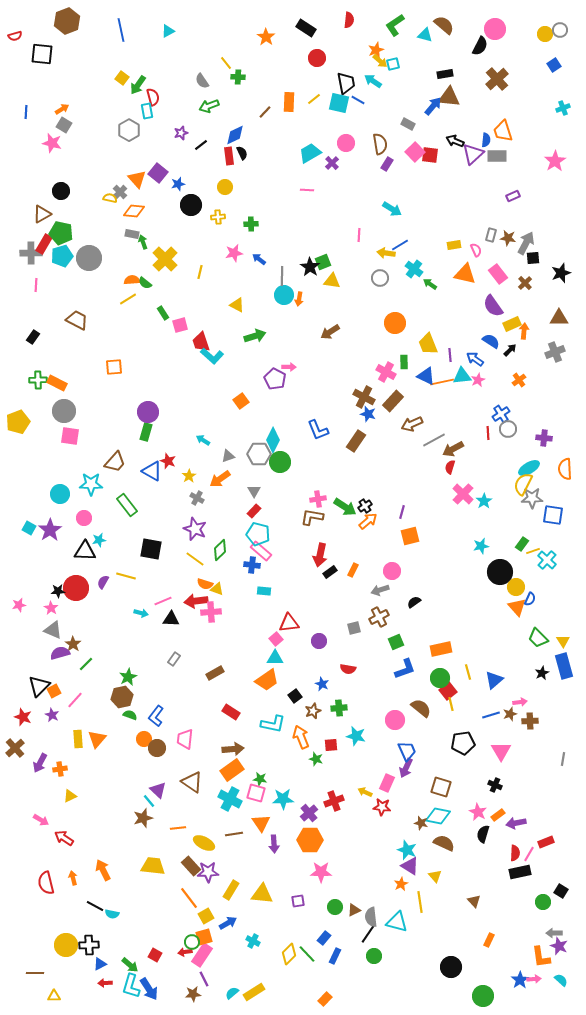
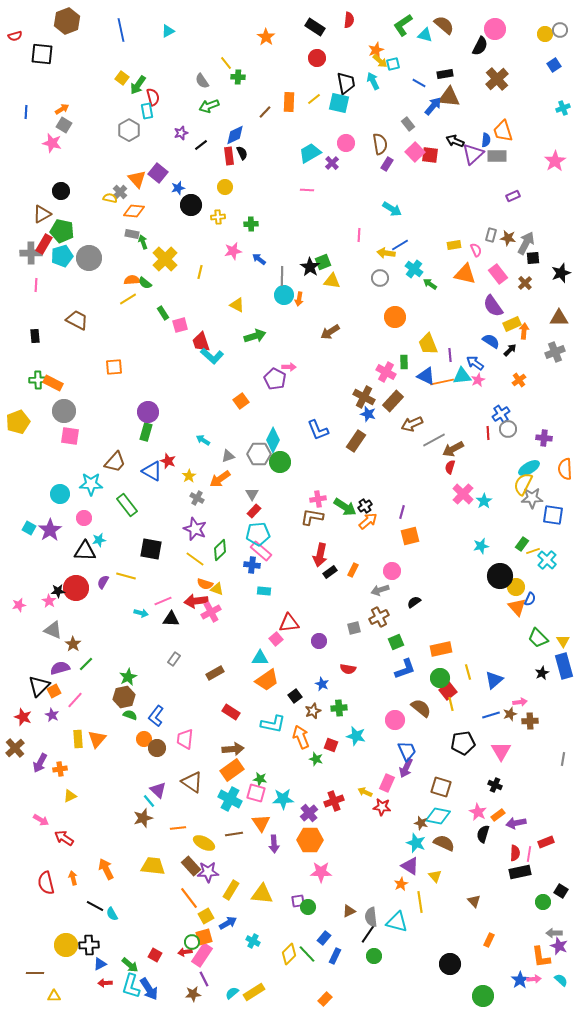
green L-shape at (395, 25): moved 8 px right
black rectangle at (306, 28): moved 9 px right, 1 px up
cyan arrow at (373, 81): rotated 30 degrees clockwise
blue line at (358, 100): moved 61 px right, 17 px up
gray rectangle at (408, 124): rotated 24 degrees clockwise
blue star at (178, 184): moved 4 px down
green pentagon at (61, 233): moved 1 px right, 2 px up
pink star at (234, 253): moved 1 px left, 2 px up
orange circle at (395, 323): moved 6 px up
black rectangle at (33, 337): moved 2 px right, 1 px up; rotated 40 degrees counterclockwise
blue arrow at (475, 359): moved 4 px down
orange rectangle at (57, 383): moved 4 px left
gray triangle at (254, 491): moved 2 px left, 3 px down
cyan pentagon at (258, 534): rotated 20 degrees counterclockwise
black circle at (500, 572): moved 4 px down
pink star at (51, 608): moved 2 px left, 7 px up
pink cross at (211, 612): rotated 24 degrees counterclockwise
purple semicircle at (60, 653): moved 15 px down
cyan triangle at (275, 658): moved 15 px left
brown hexagon at (122, 697): moved 2 px right
red square at (331, 745): rotated 24 degrees clockwise
cyan star at (407, 850): moved 9 px right, 7 px up
pink line at (529, 854): rotated 21 degrees counterclockwise
orange arrow at (103, 870): moved 3 px right, 1 px up
green circle at (335, 907): moved 27 px left
brown triangle at (354, 910): moved 5 px left, 1 px down
cyan semicircle at (112, 914): rotated 48 degrees clockwise
black circle at (451, 967): moved 1 px left, 3 px up
